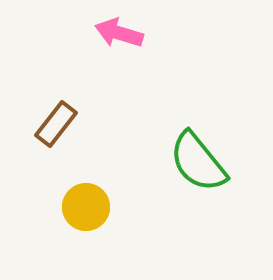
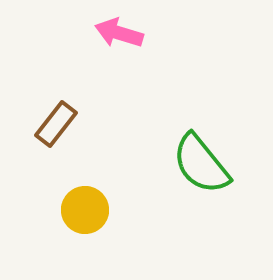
green semicircle: moved 3 px right, 2 px down
yellow circle: moved 1 px left, 3 px down
